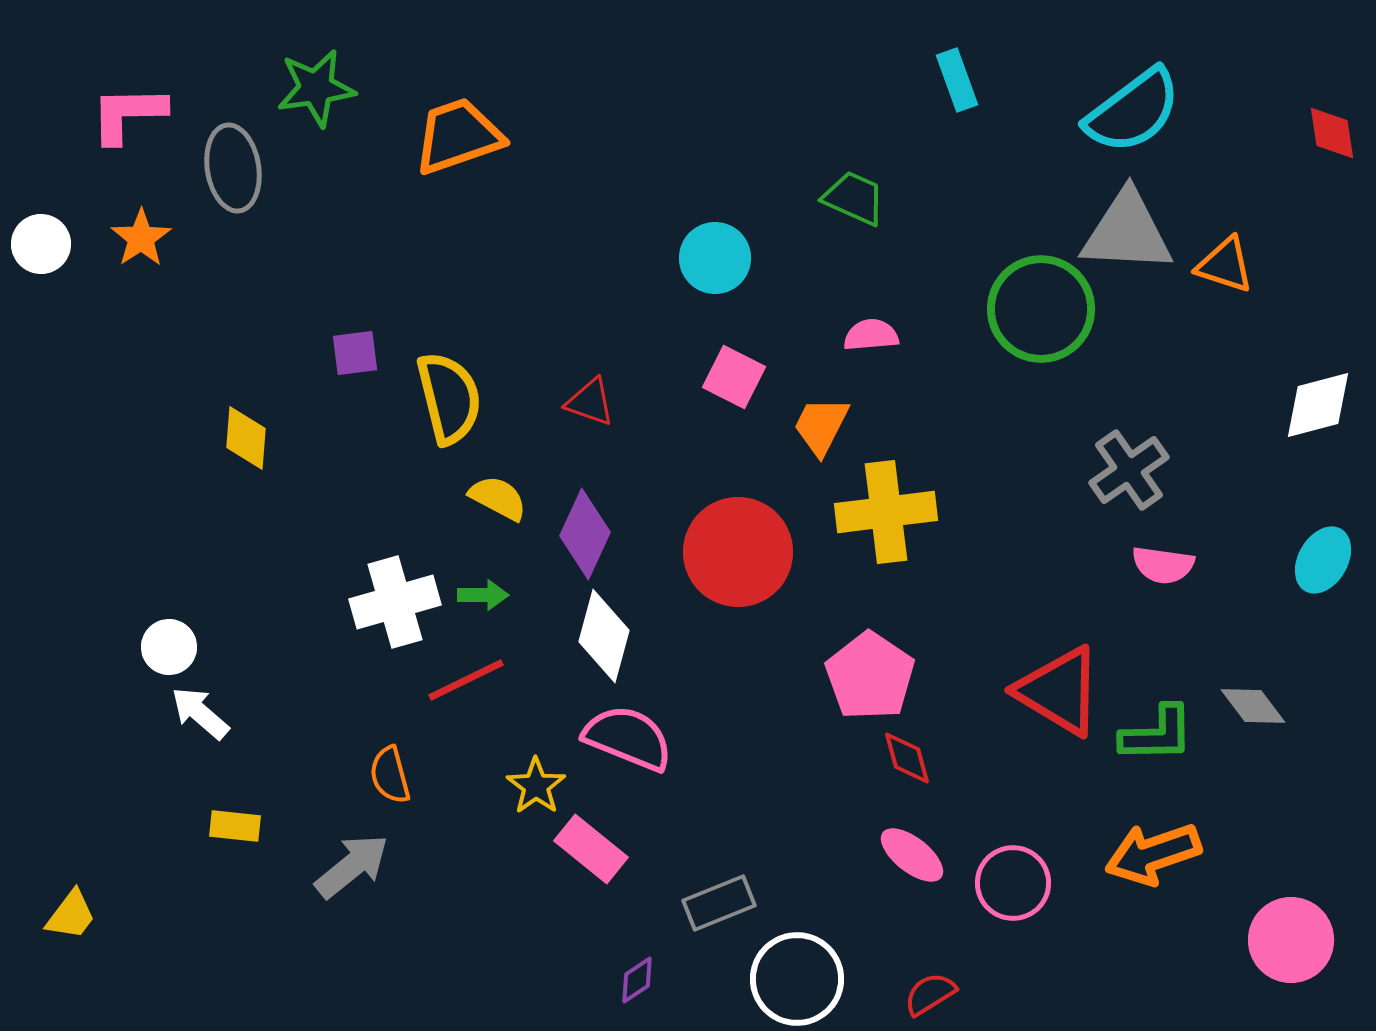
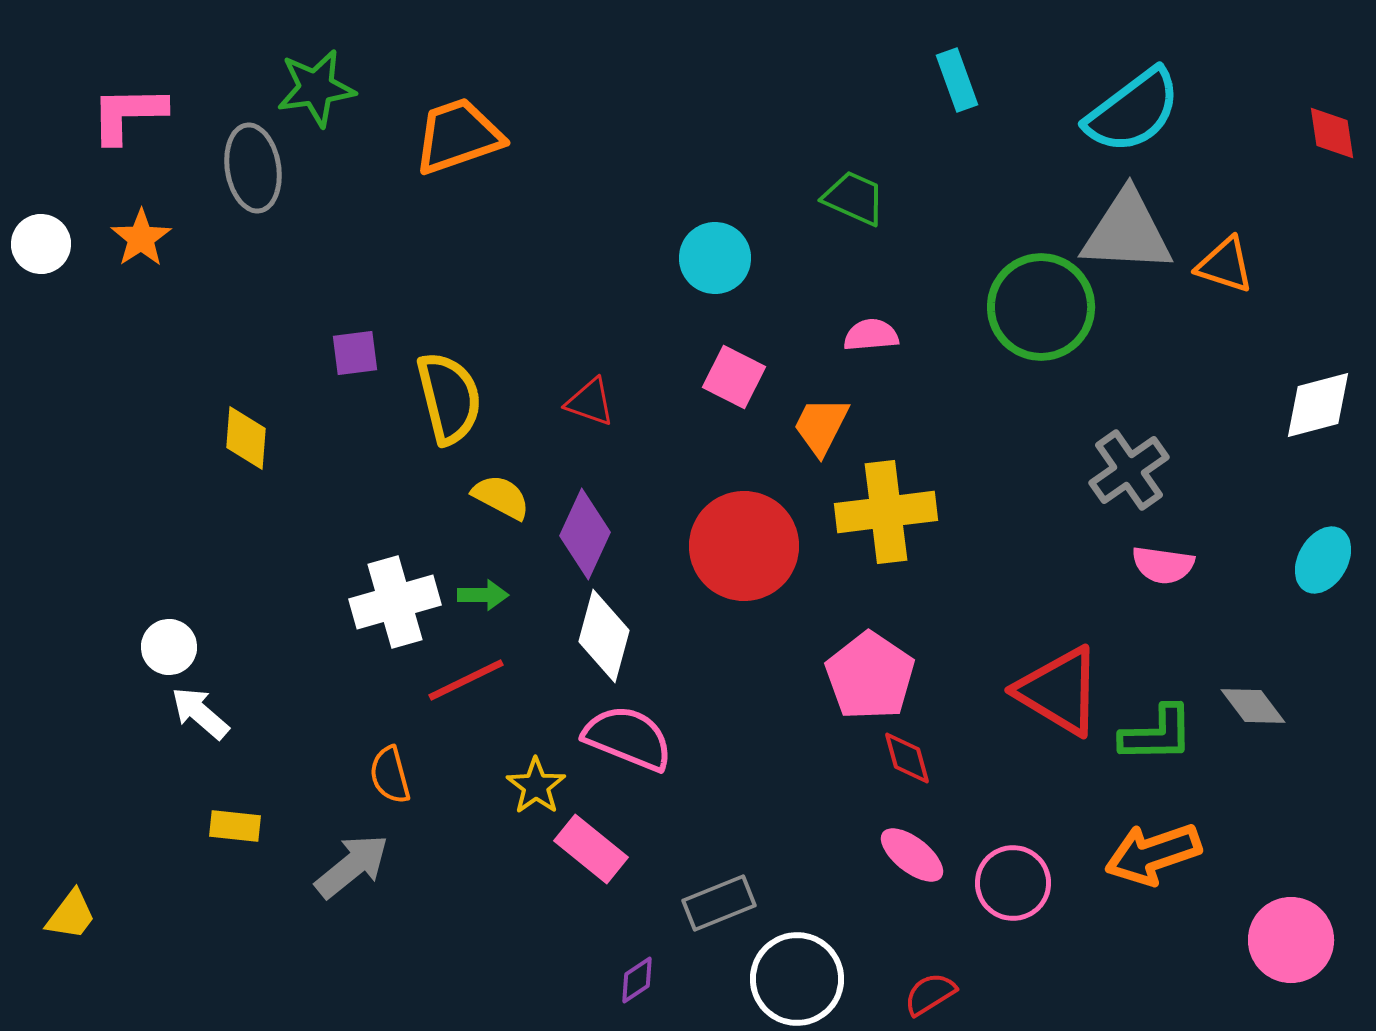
gray ellipse at (233, 168): moved 20 px right
green circle at (1041, 309): moved 2 px up
yellow semicircle at (498, 498): moved 3 px right, 1 px up
red circle at (738, 552): moved 6 px right, 6 px up
